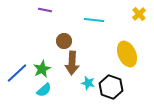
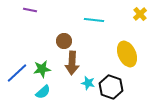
purple line: moved 15 px left
yellow cross: moved 1 px right
green star: rotated 18 degrees clockwise
cyan semicircle: moved 1 px left, 2 px down
